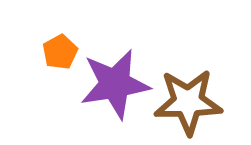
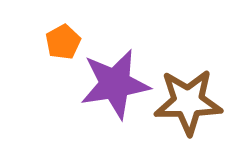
orange pentagon: moved 3 px right, 10 px up
